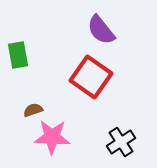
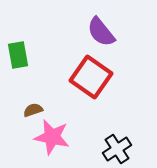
purple semicircle: moved 2 px down
pink star: rotated 9 degrees clockwise
black cross: moved 4 px left, 7 px down
